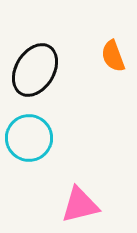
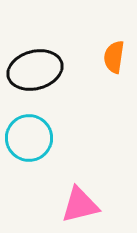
orange semicircle: moved 1 px right, 1 px down; rotated 28 degrees clockwise
black ellipse: rotated 44 degrees clockwise
